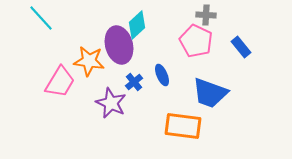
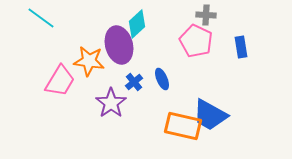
cyan line: rotated 12 degrees counterclockwise
cyan diamond: moved 1 px up
blue rectangle: rotated 30 degrees clockwise
blue ellipse: moved 4 px down
pink trapezoid: moved 1 px up
blue trapezoid: moved 22 px down; rotated 9 degrees clockwise
purple star: rotated 12 degrees clockwise
orange rectangle: rotated 6 degrees clockwise
